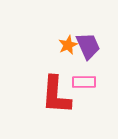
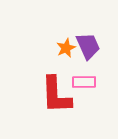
orange star: moved 2 px left, 3 px down
red L-shape: rotated 6 degrees counterclockwise
